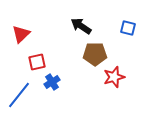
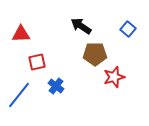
blue square: moved 1 px down; rotated 28 degrees clockwise
red triangle: rotated 42 degrees clockwise
blue cross: moved 4 px right, 4 px down; rotated 21 degrees counterclockwise
